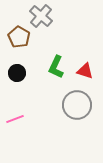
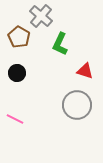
green L-shape: moved 4 px right, 23 px up
pink line: rotated 48 degrees clockwise
